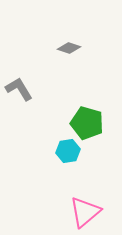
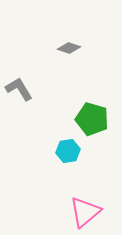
green pentagon: moved 5 px right, 4 px up
